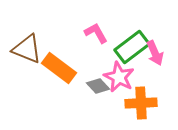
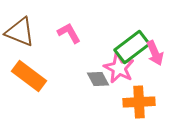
pink L-shape: moved 27 px left
brown triangle: moved 7 px left, 17 px up
orange rectangle: moved 30 px left, 8 px down
pink star: moved 9 px up
gray diamond: moved 7 px up; rotated 15 degrees clockwise
orange cross: moved 2 px left, 1 px up
